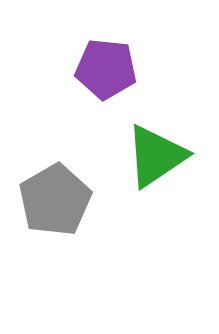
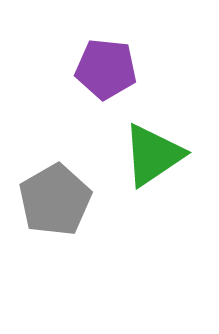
green triangle: moved 3 px left, 1 px up
